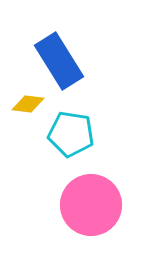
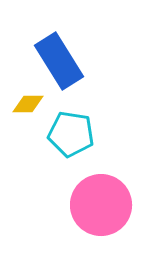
yellow diamond: rotated 8 degrees counterclockwise
pink circle: moved 10 px right
